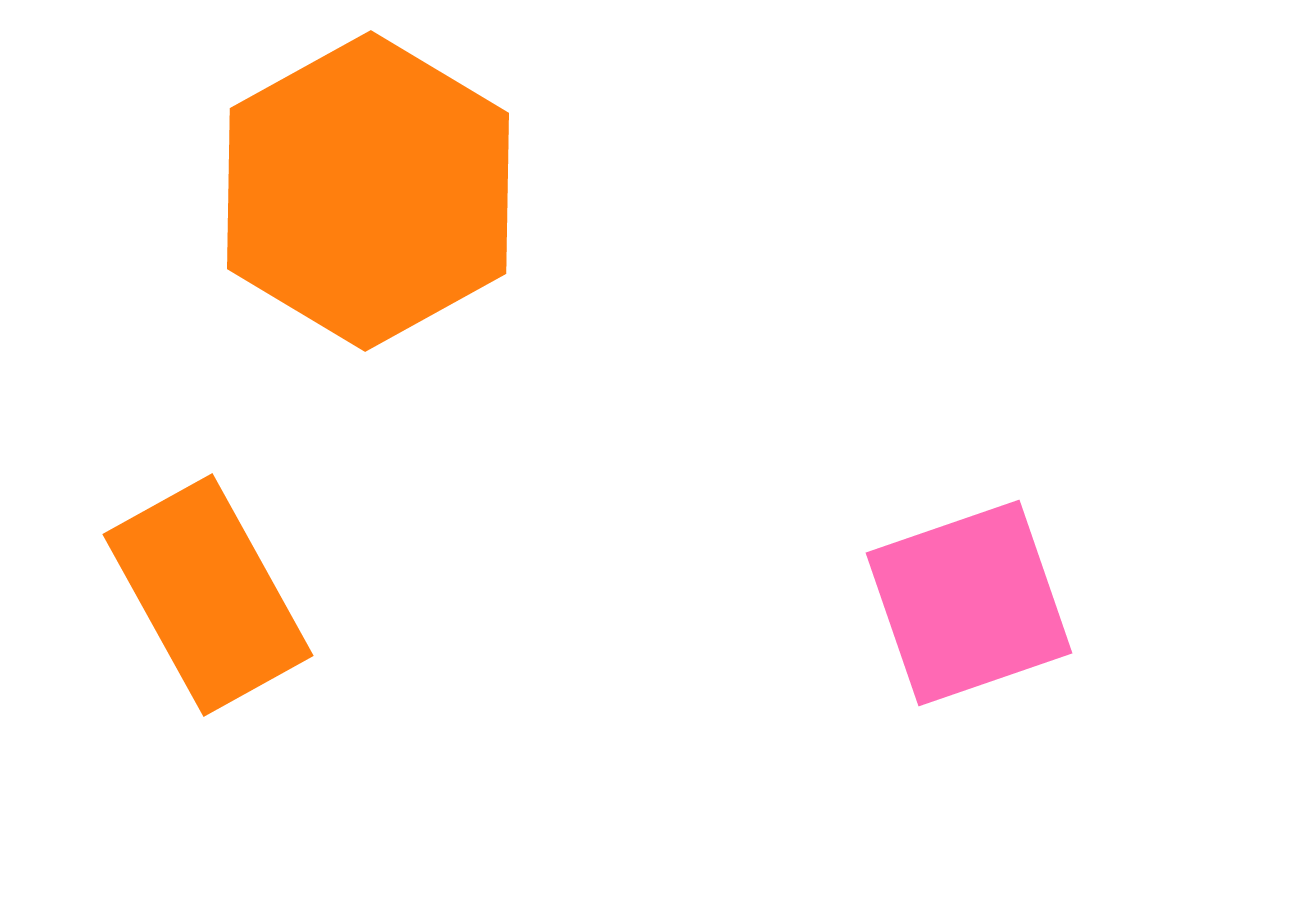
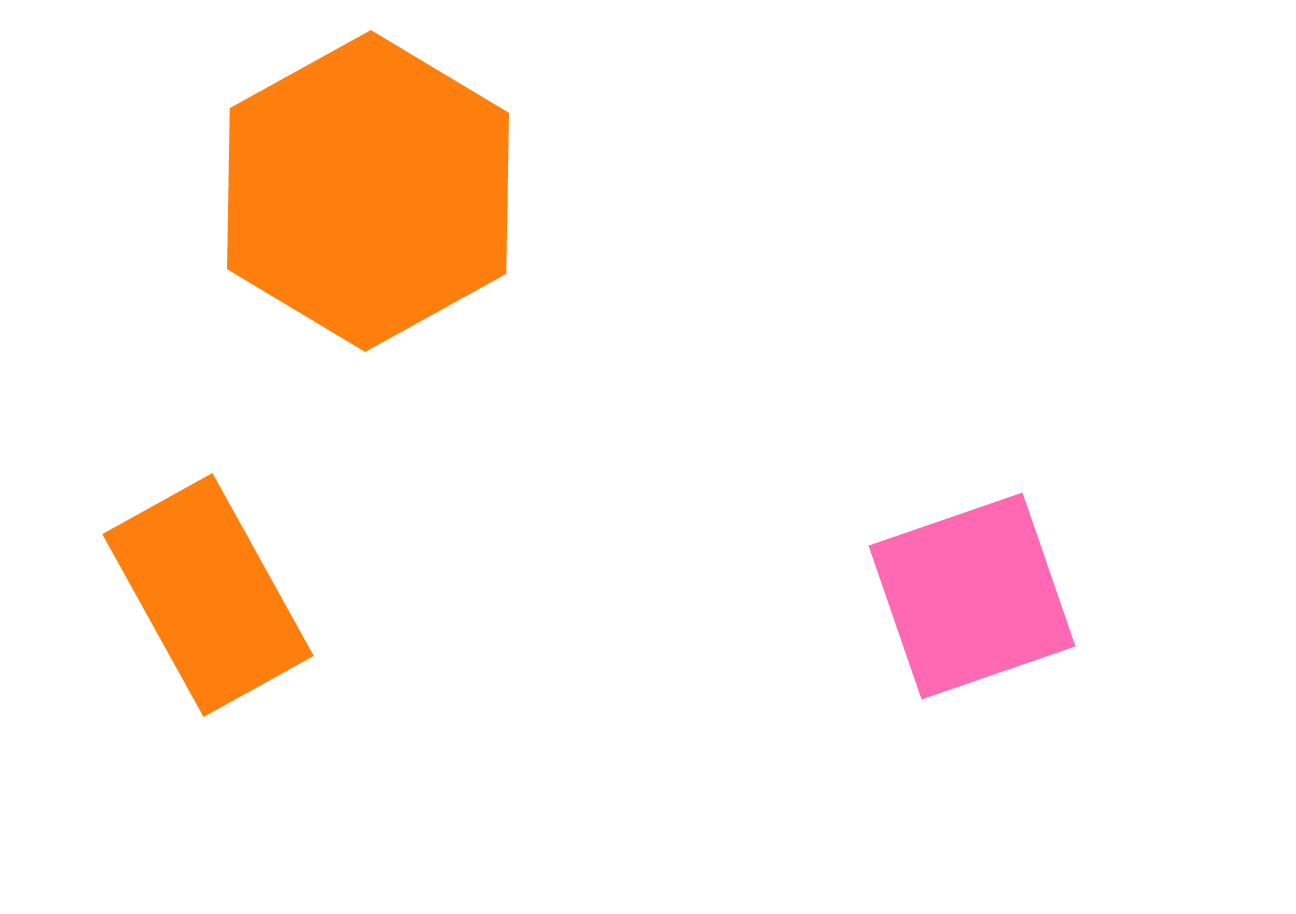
pink square: moved 3 px right, 7 px up
